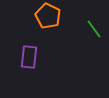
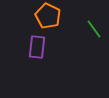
purple rectangle: moved 8 px right, 10 px up
